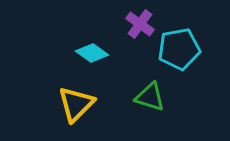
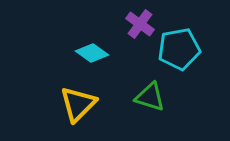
yellow triangle: moved 2 px right
